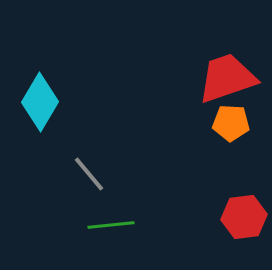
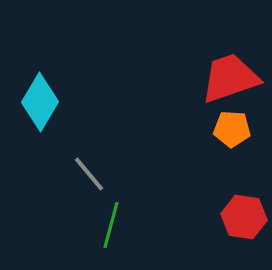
red trapezoid: moved 3 px right
orange pentagon: moved 1 px right, 6 px down
red hexagon: rotated 15 degrees clockwise
green line: rotated 69 degrees counterclockwise
